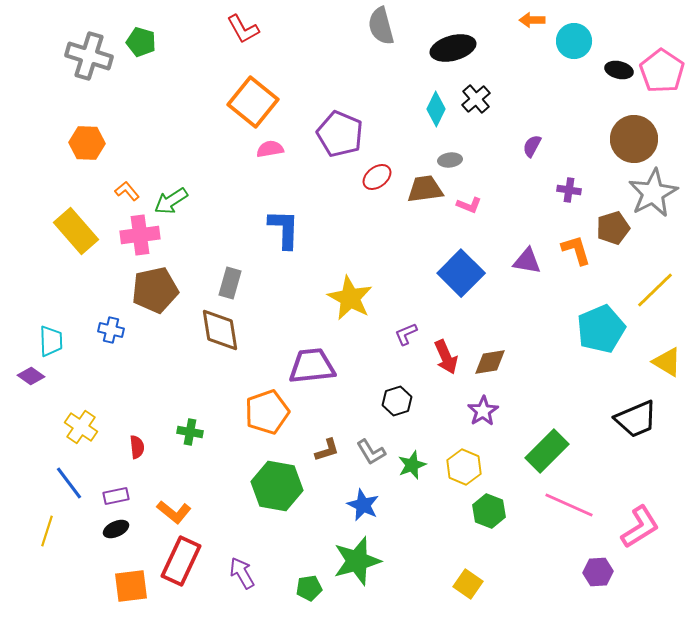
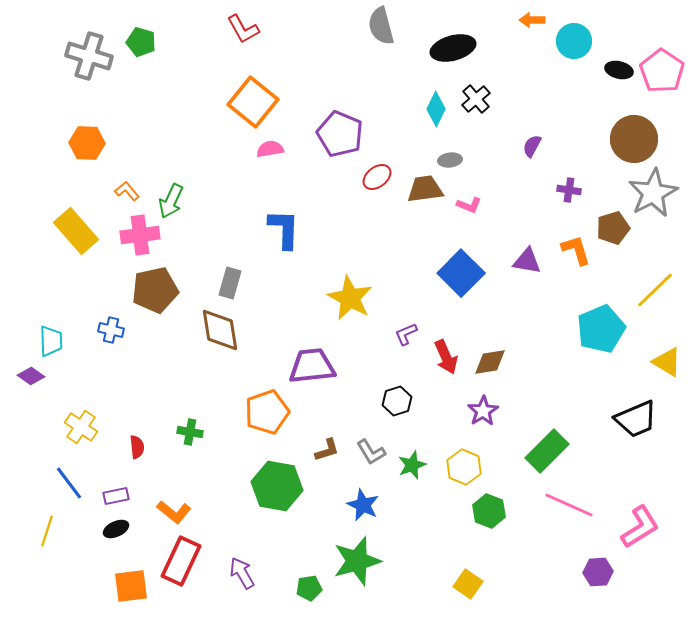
green arrow at (171, 201): rotated 32 degrees counterclockwise
